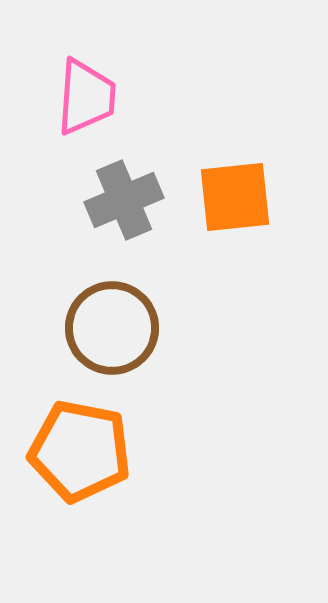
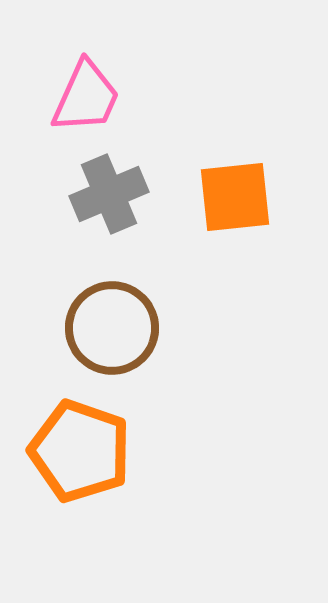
pink trapezoid: rotated 20 degrees clockwise
gray cross: moved 15 px left, 6 px up
orange pentagon: rotated 8 degrees clockwise
